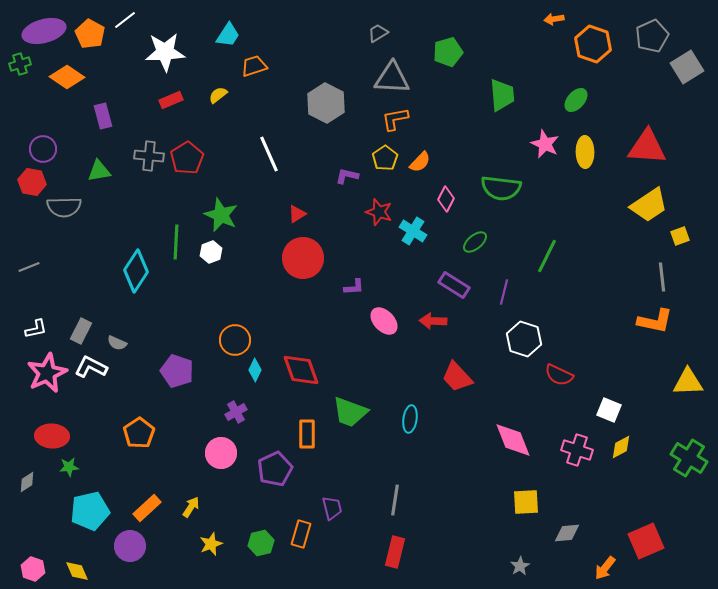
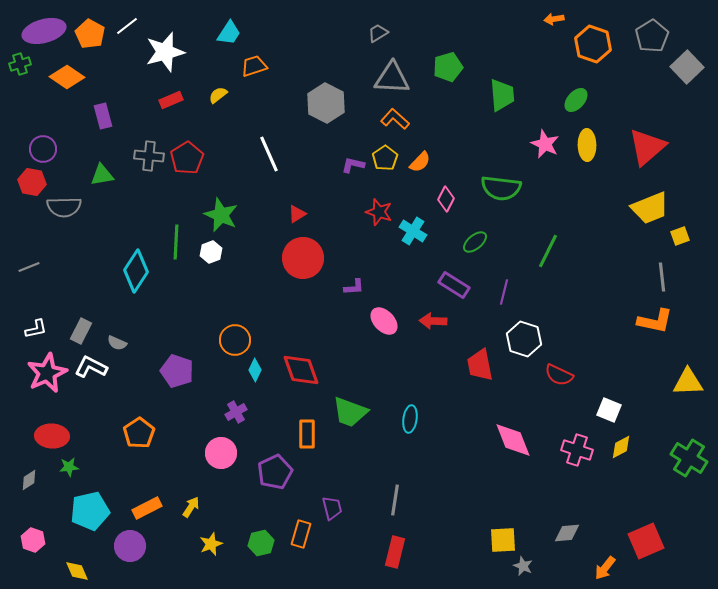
white line at (125, 20): moved 2 px right, 6 px down
cyan trapezoid at (228, 35): moved 1 px right, 2 px up
gray pentagon at (652, 36): rotated 8 degrees counterclockwise
white star at (165, 52): rotated 12 degrees counterclockwise
green pentagon at (448, 52): moved 15 px down
gray square at (687, 67): rotated 12 degrees counterclockwise
orange L-shape at (395, 119): rotated 52 degrees clockwise
red triangle at (647, 147): rotated 45 degrees counterclockwise
yellow ellipse at (585, 152): moved 2 px right, 7 px up
green triangle at (99, 171): moved 3 px right, 4 px down
purple L-shape at (347, 176): moved 6 px right, 11 px up
yellow trapezoid at (649, 205): moved 1 px right, 3 px down; rotated 12 degrees clockwise
green line at (547, 256): moved 1 px right, 5 px up
red trapezoid at (457, 377): moved 23 px right, 12 px up; rotated 32 degrees clockwise
purple pentagon at (275, 469): moved 3 px down
gray diamond at (27, 482): moved 2 px right, 2 px up
yellow square at (526, 502): moved 23 px left, 38 px down
orange rectangle at (147, 508): rotated 16 degrees clockwise
gray star at (520, 566): moved 3 px right; rotated 18 degrees counterclockwise
pink hexagon at (33, 569): moved 29 px up
